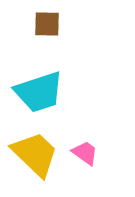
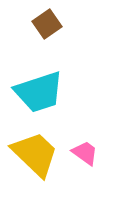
brown square: rotated 36 degrees counterclockwise
